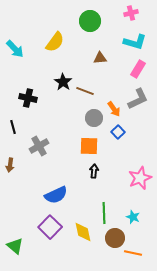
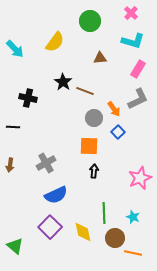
pink cross: rotated 32 degrees counterclockwise
cyan L-shape: moved 2 px left, 1 px up
black line: rotated 72 degrees counterclockwise
gray cross: moved 7 px right, 17 px down
